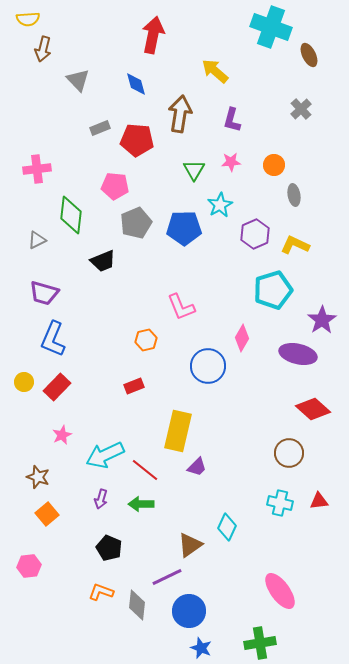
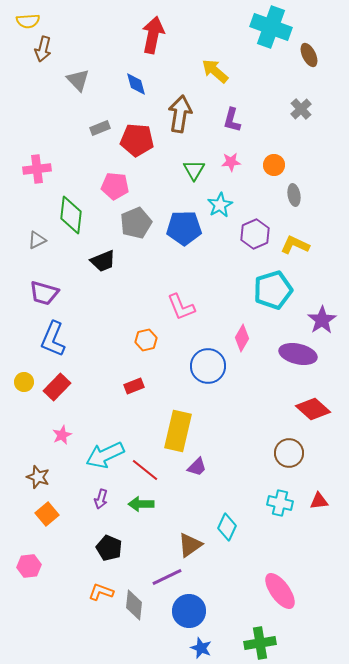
yellow semicircle at (28, 19): moved 2 px down
gray diamond at (137, 605): moved 3 px left
